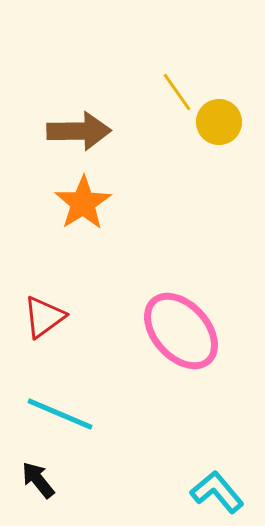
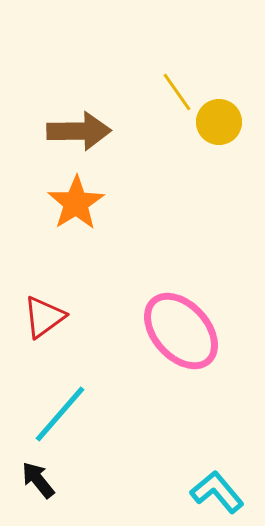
orange star: moved 7 px left
cyan line: rotated 72 degrees counterclockwise
